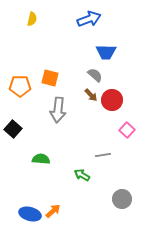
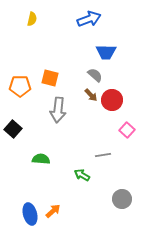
blue ellipse: rotated 60 degrees clockwise
